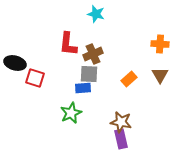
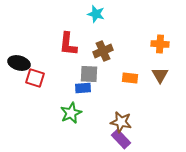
brown cross: moved 10 px right, 3 px up
black ellipse: moved 4 px right
orange rectangle: moved 1 px right, 1 px up; rotated 49 degrees clockwise
purple rectangle: rotated 30 degrees counterclockwise
